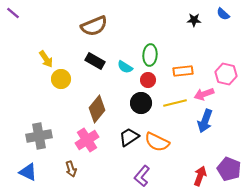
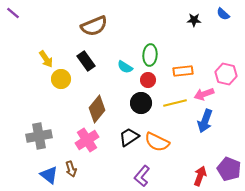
black rectangle: moved 9 px left; rotated 24 degrees clockwise
blue triangle: moved 21 px right, 3 px down; rotated 12 degrees clockwise
